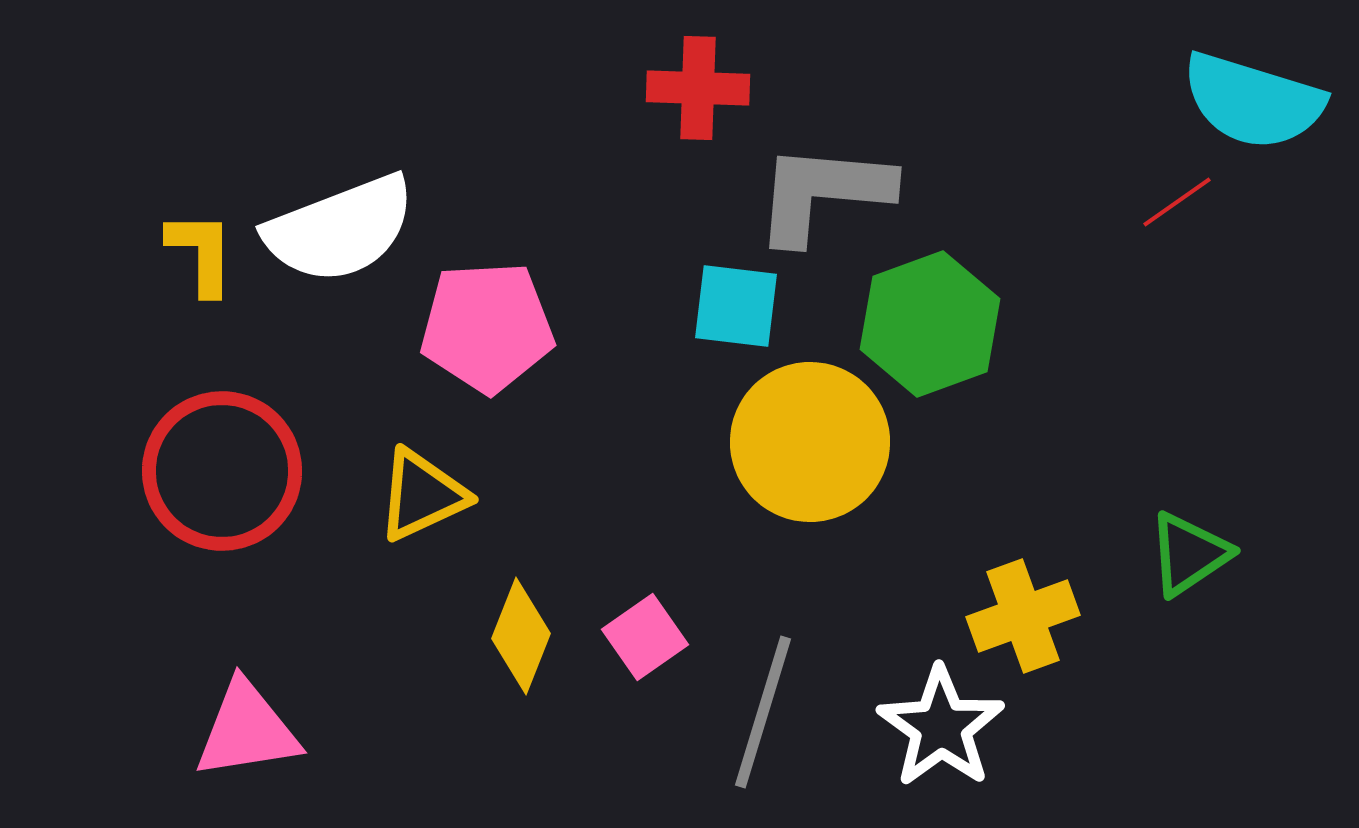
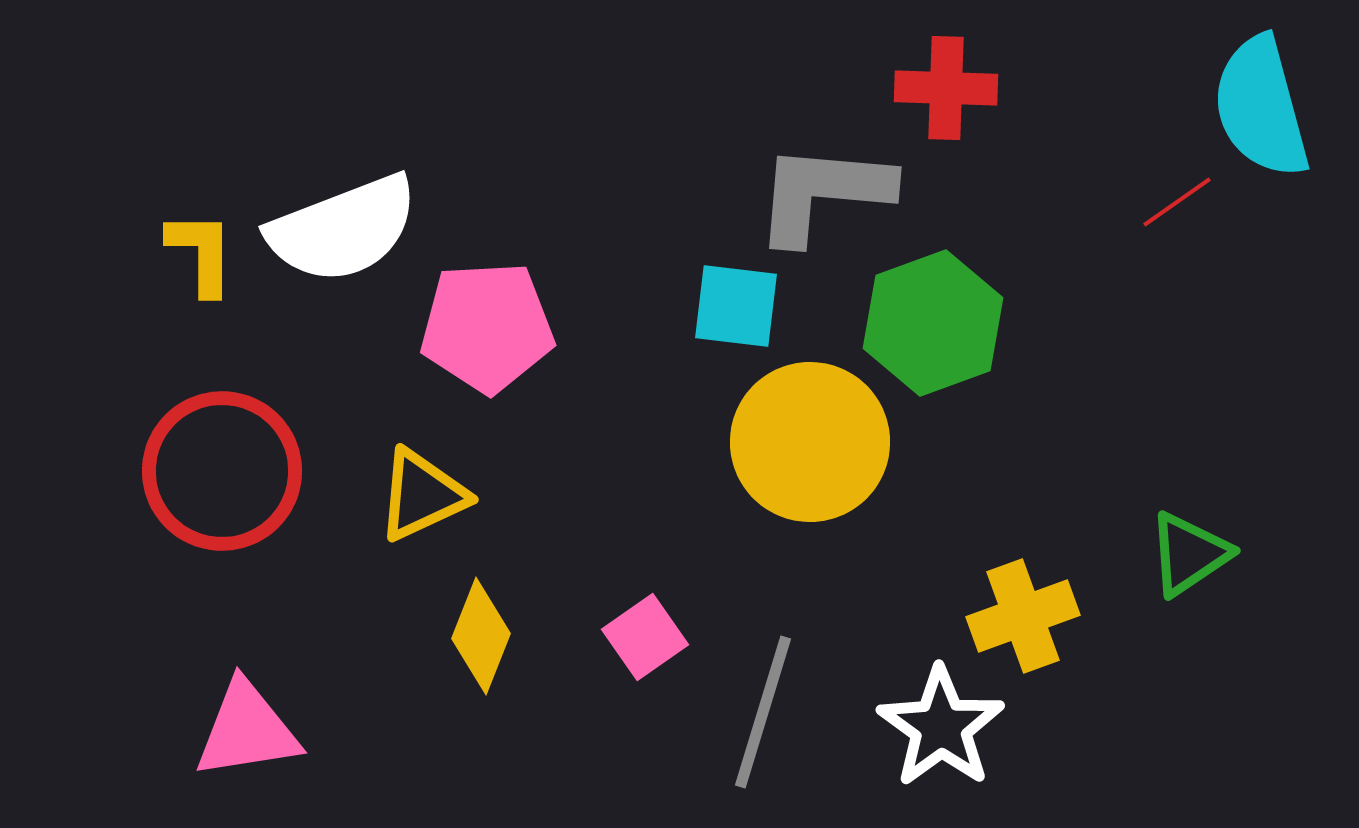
red cross: moved 248 px right
cyan semicircle: moved 8 px right, 6 px down; rotated 58 degrees clockwise
white semicircle: moved 3 px right
green hexagon: moved 3 px right, 1 px up
yellow diamond: moved 40 px left
